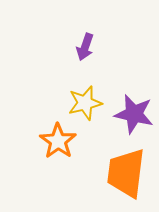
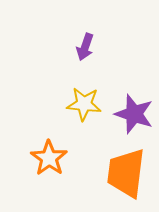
yellow star: moved 1 px left, 1 px down; rotated 20 degrees clockwise
purple star: rotated 6 degrees clockwise
orange star: moved 9 px left, 17 px down
